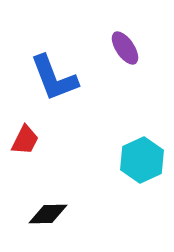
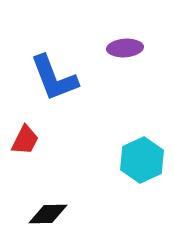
purple ellipse: rotated 60 degrees counterclockwise
